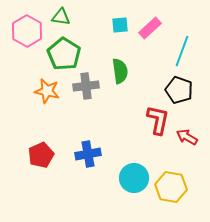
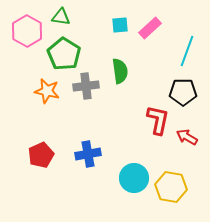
cyan line: moved 5 px right
black pentagon: moved 4 px right, 2 px down; rotated 20 degrees counterclockwise
